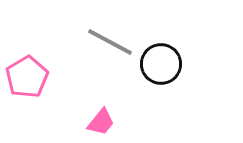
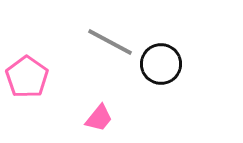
pink pentagon: rotated 6 degrees counterclockwise
pink trapezoid: moved 2 px left, 4 px up
